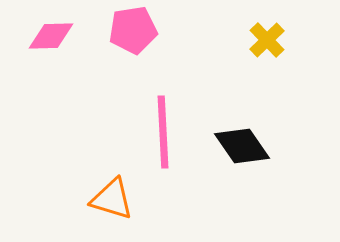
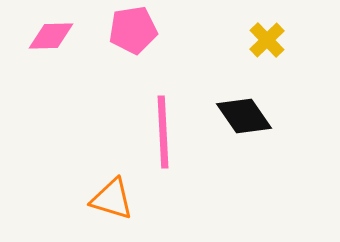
black diamond: moved 2 px right, 30 px up
